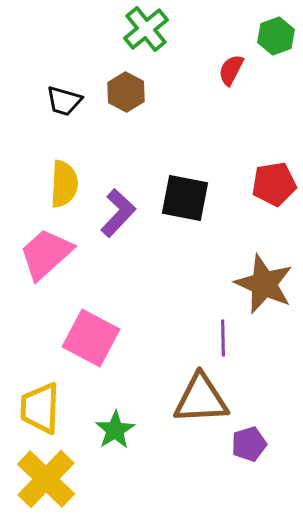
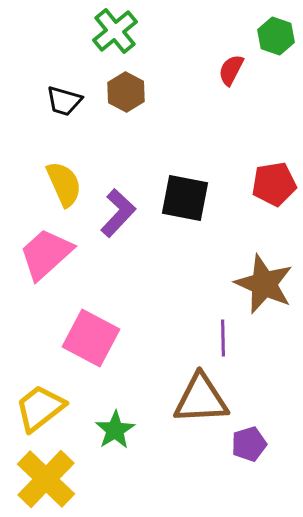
green cross: moved 31 px left, 2 px down
green hexagon: rotated 21 degrees counterclockwise
yellow semicircle: rotated 27 degrees counterclockwise
yellow trapezoid: rotated 50 degrees clockwise
